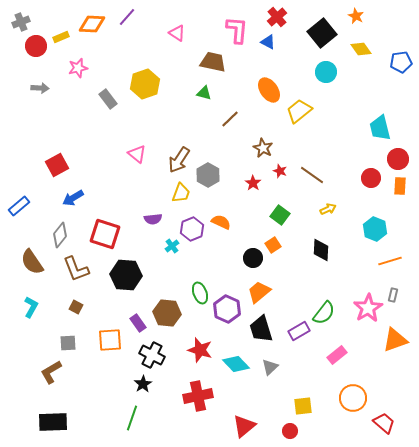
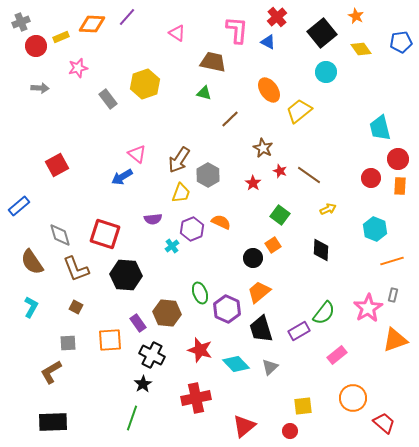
blue pentagon at (401, 62): moved 20 px up
brown line at (312, 175): moved 3 px left
blue arrow at (73, 198): moved 49 px right, 21 px up
gray diamond at (60, 235): rotated 55 degrees counterclockwise
orange line at (390, 261): moved 2 px right
red cross at (198, 396): moved 2 px left, 2 px down
